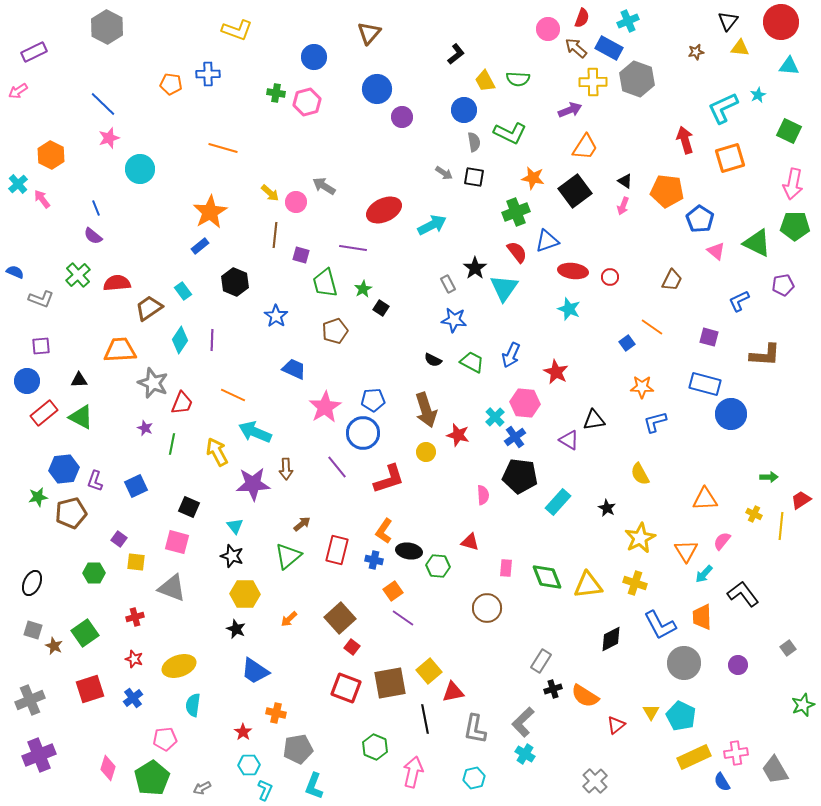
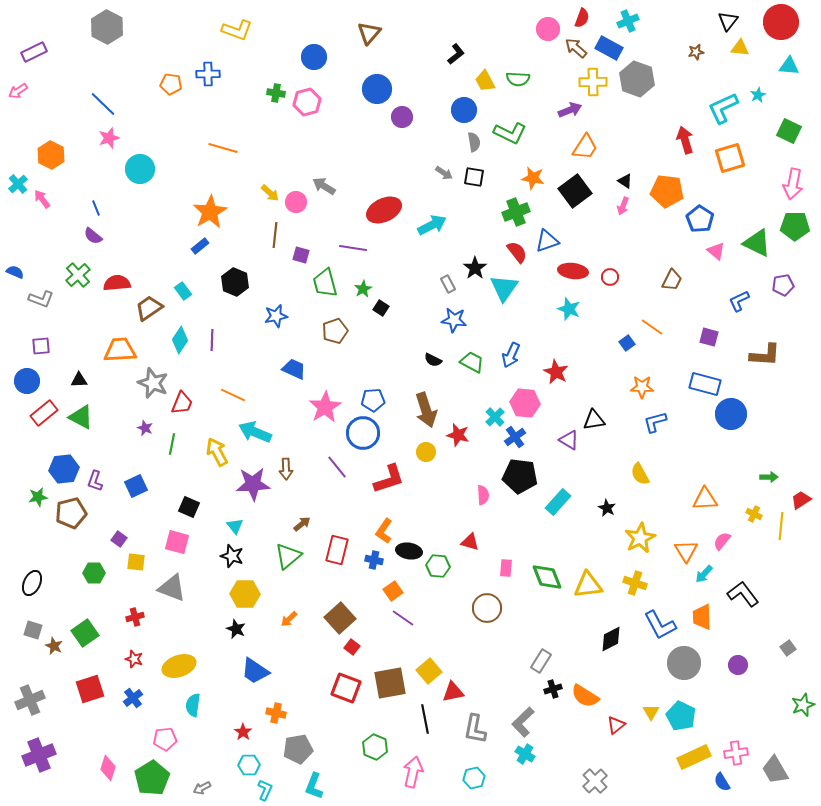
blue star at (276, 316): rotated 25 degrees clockwise
